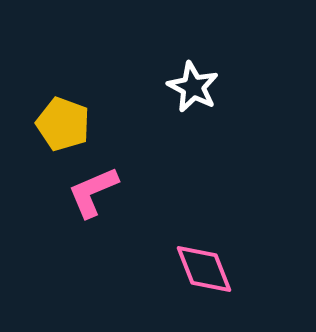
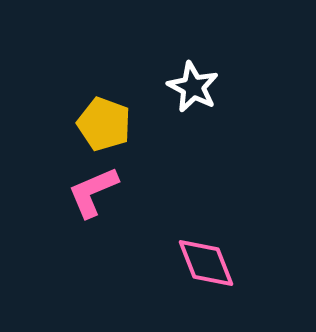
yellow pentagon: moved 41 px right
pink diamond: moved 2 px right, 6 px up
